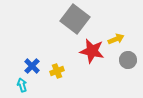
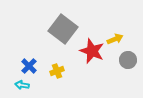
gray square: moved 12 px left, 10 px down
yellow arrow: moved 1 px left
red star: rotated 10 degrees clockwise
blue cross: moved 3 px left
cyan arrow: rotated 64 degrees counterclockwise
